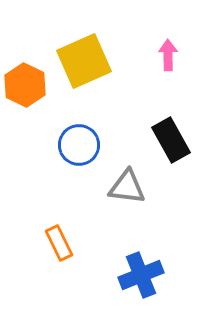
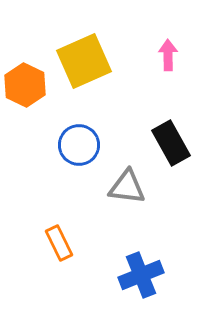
black rectangle: moved 3 px down
